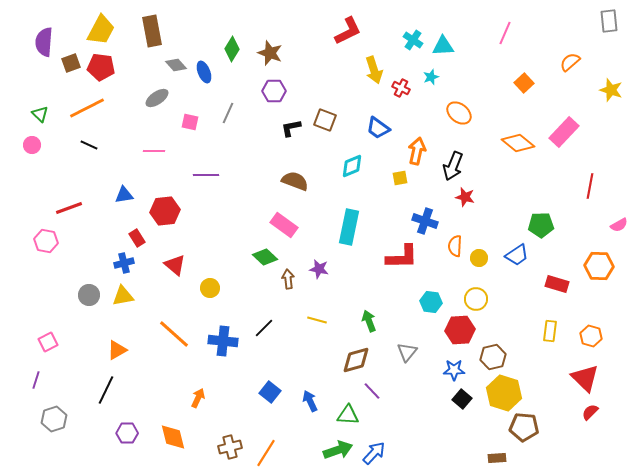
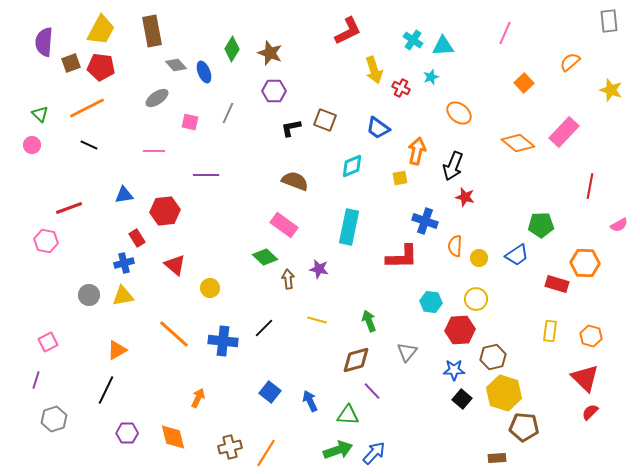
orange hexagon at (599, 266): moved 14 px left, 3 px up
